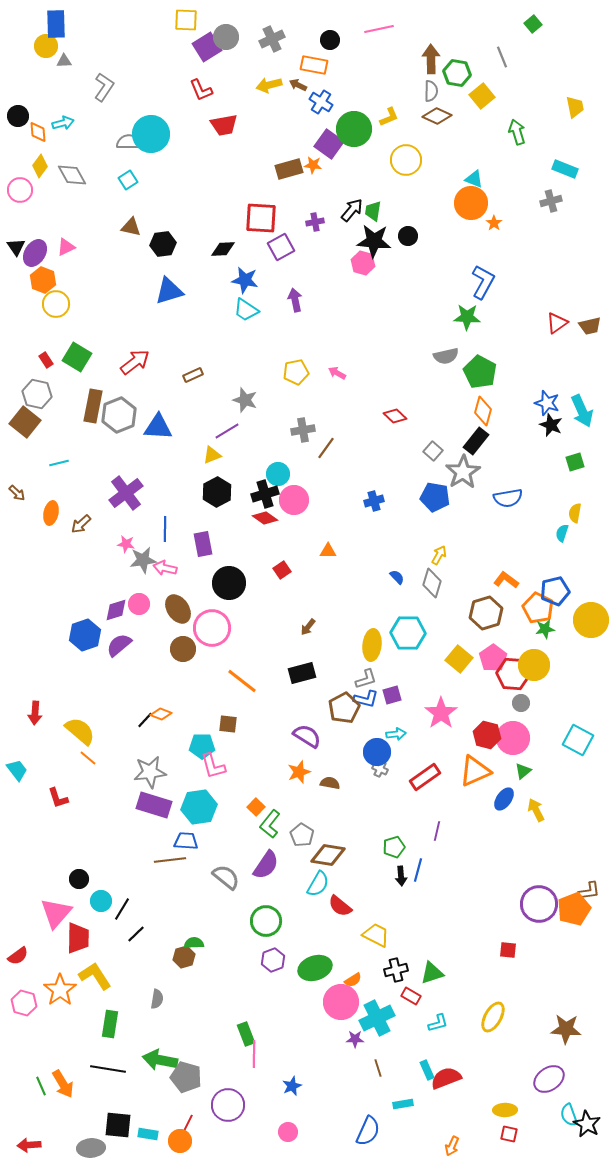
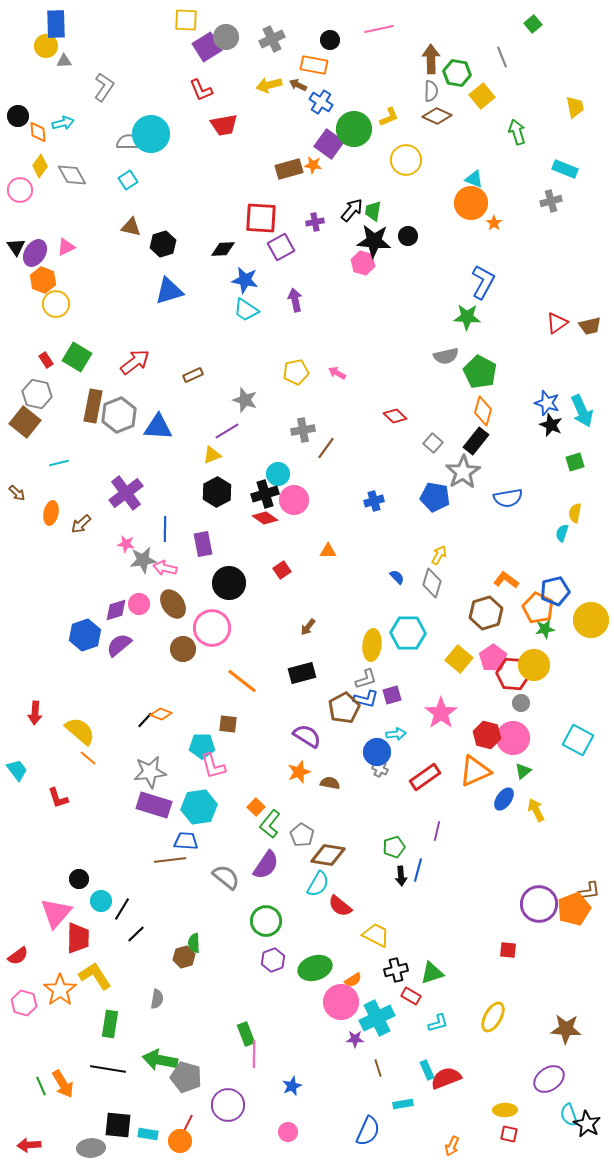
black hexagon at (163, 244): rotated 10 degrees counterclockwise
gray square at (433, 451): moved 8 px up
brown ellipse at (178, 609): moved 5 px left, 5 px up
green semicircle at (194, 943): rotated 90 degrees counterclockwise
